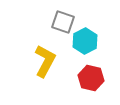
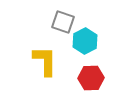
yellow L-shape: rotated 28 degrees counterclockwise
red hexagon: rotated 15 degrees counterclockwise
